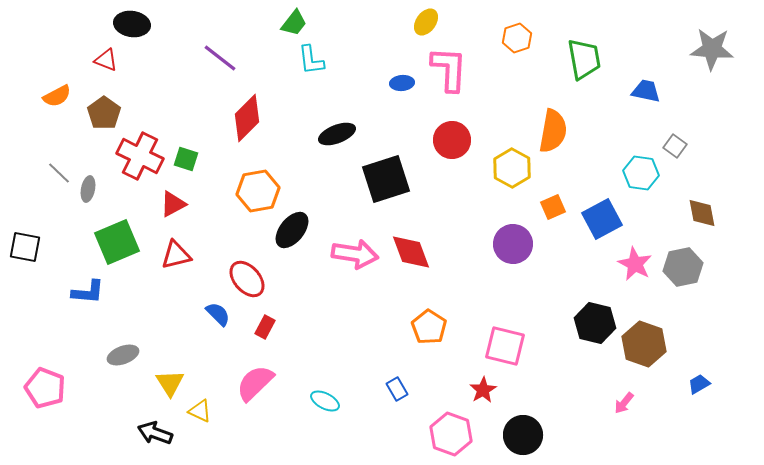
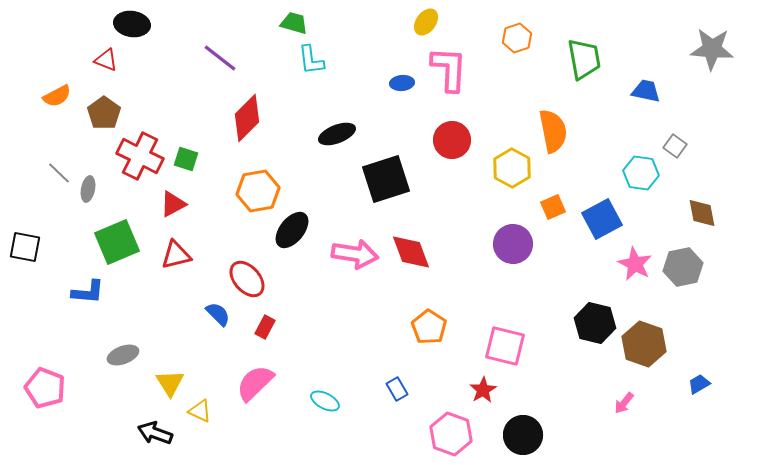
green trapezoid at (294, 23): rotated 112 degrees counterclockwise
orange semicircle at (553, 131): rotated 21 degrees counterclockwise
